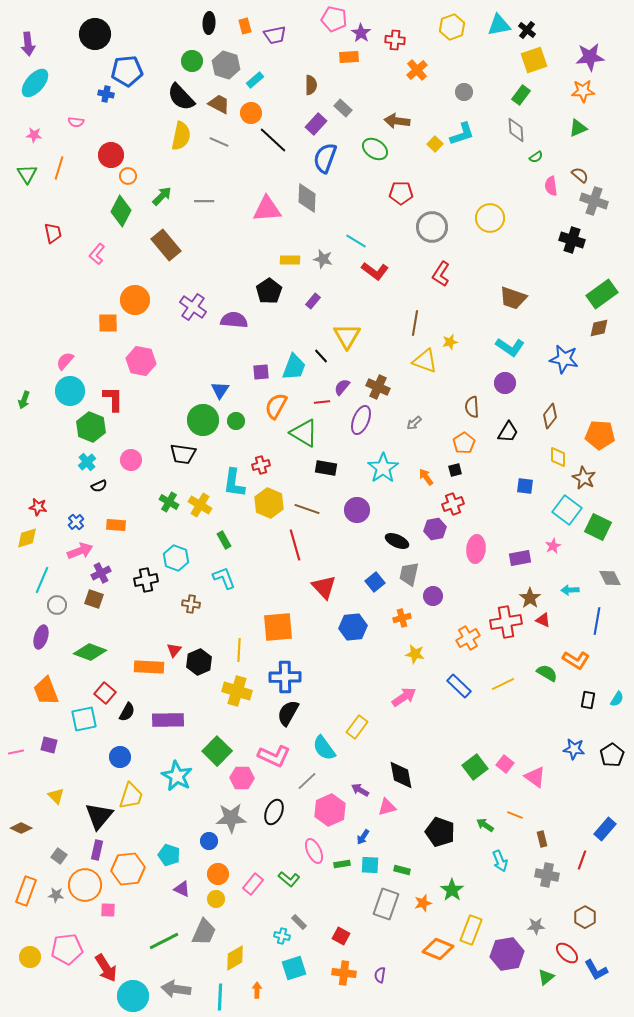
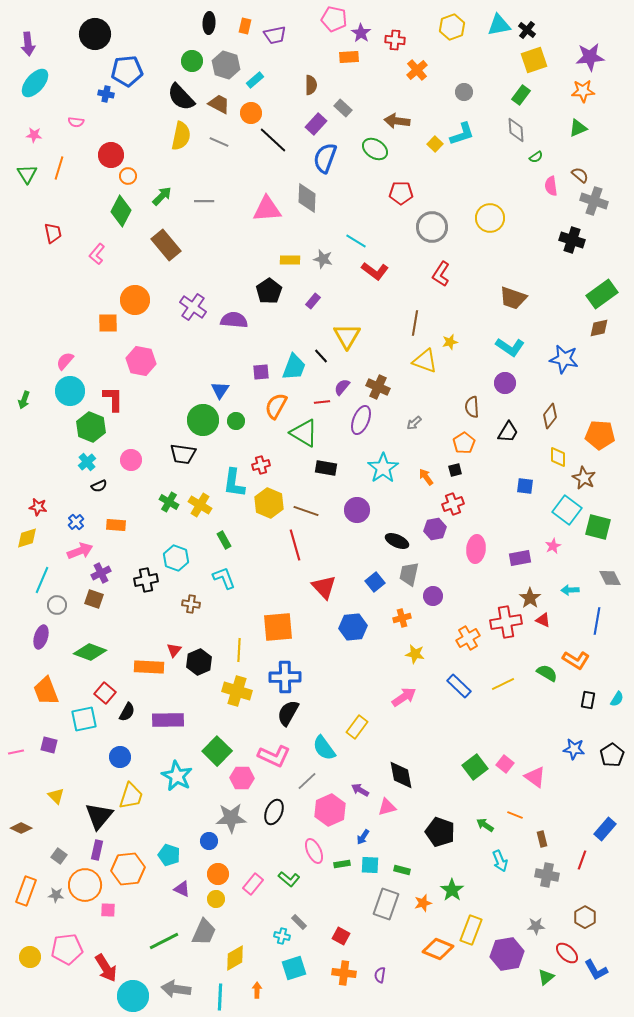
orange rectangle at (245, 26): rotated 28 degrees clockwise
brown line at (307, 509): moved 1 px left, 2 px down
green square at (598, 527): rotated 12 degrees counterclockwise
